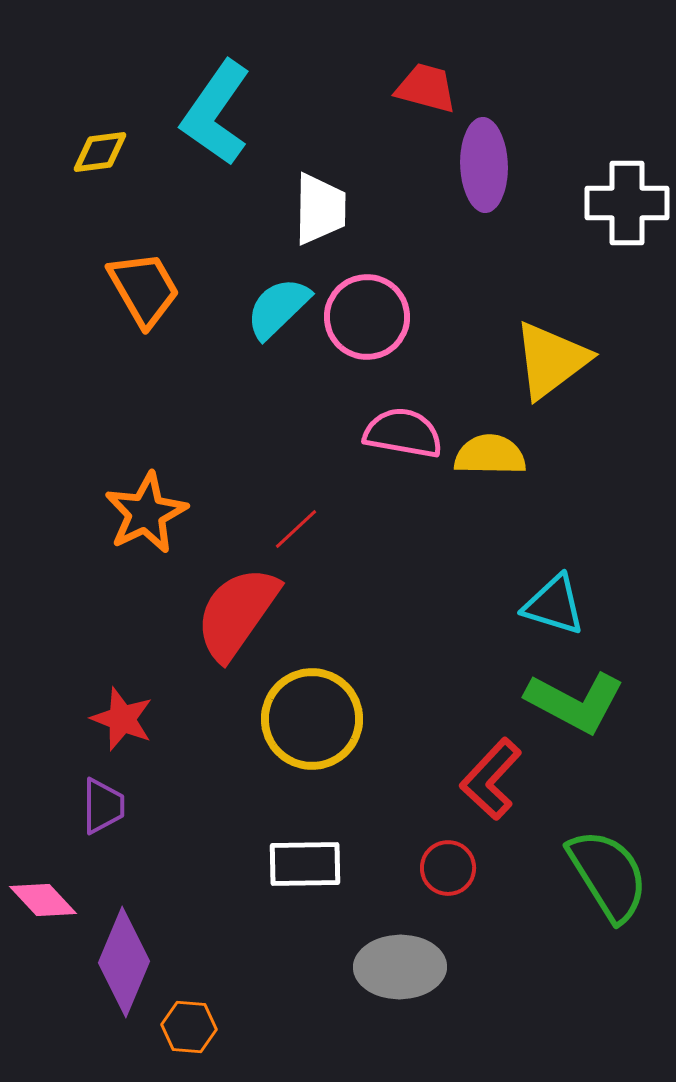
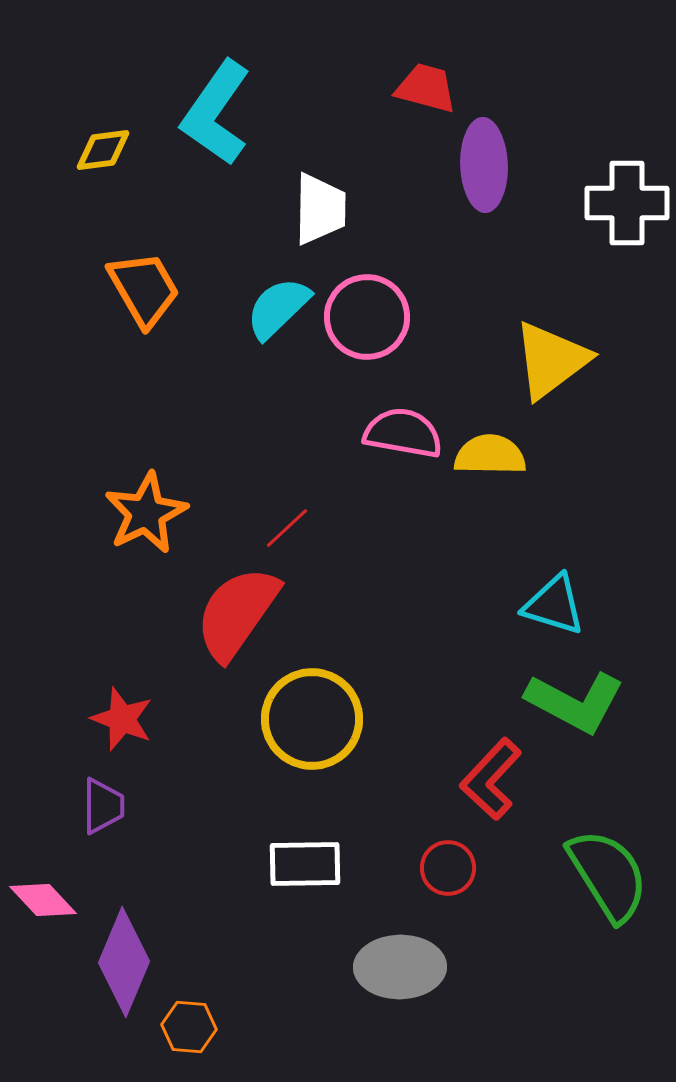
yellow diamond: moved 3 px right, 2 px up
red line: moved 9 px left, 1 px up
